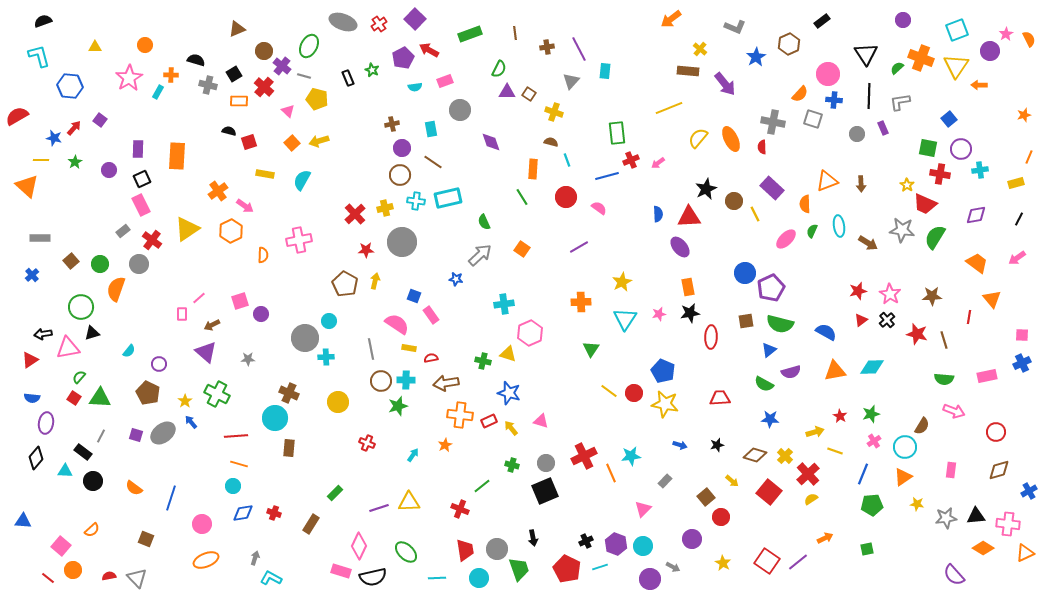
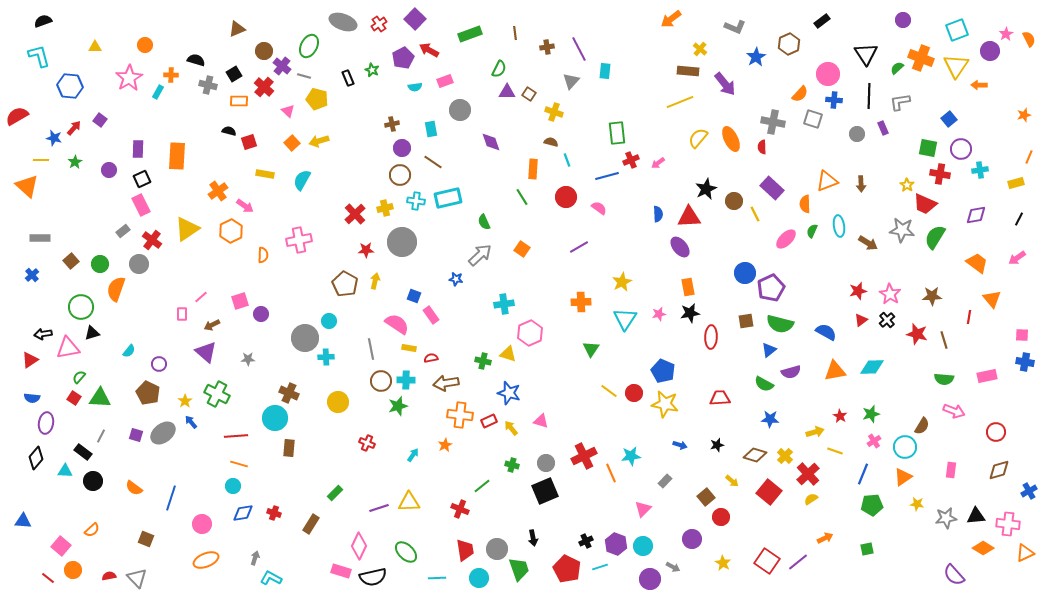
yellow line at (669, 108): moved 11 px right, 6 px up
pink line at (199, 298): moved 2 px right, 1 px up
blue cross at (1022, 363): moved 3 px right, 1 px up; rotated 36 degrees clockwise
